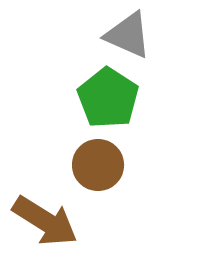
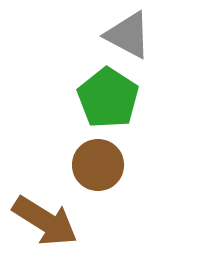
gray triangle: rotated 4 degrees clockwise
